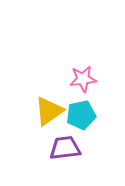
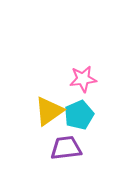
cyan pentagon: moved 2 px left; rotated 12 degrees counterclockwise
purple trapezoid: moved 1 px right
